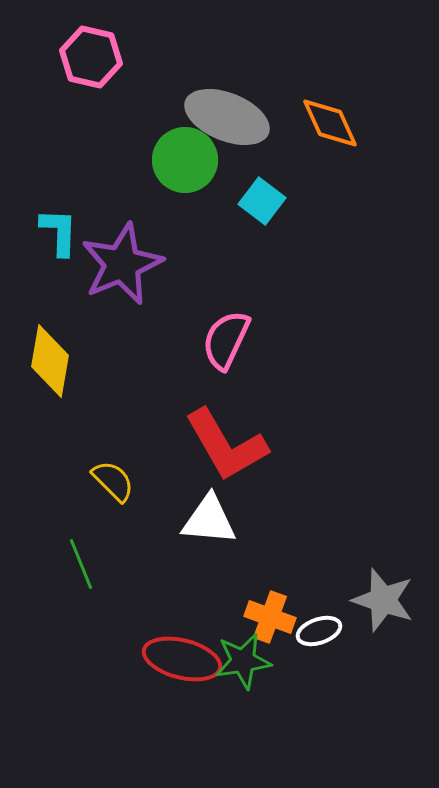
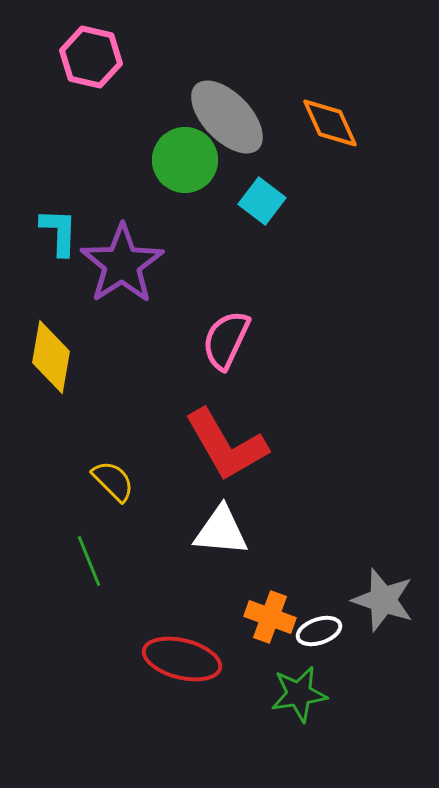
gray ellipse: rotated 24 degrees clockwise
purple star: rotated 10 degrees counterclockwise
yellow diamond: moved 1 px right, 4 px up
white triangle: moved 12 px right, 11 px down
green line: moved 8 px right, 3 px up
green star: moved 56 px right, 33 px down
